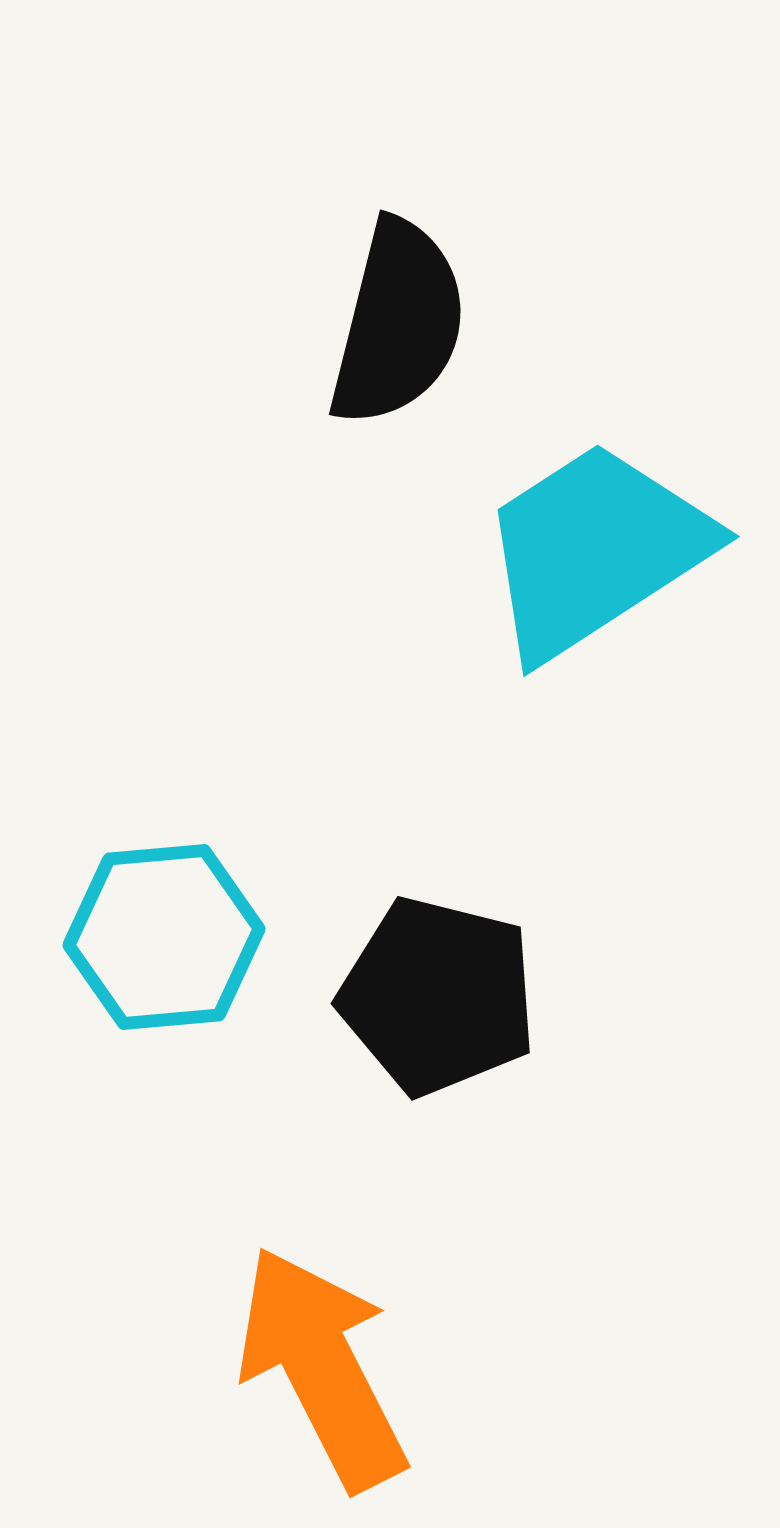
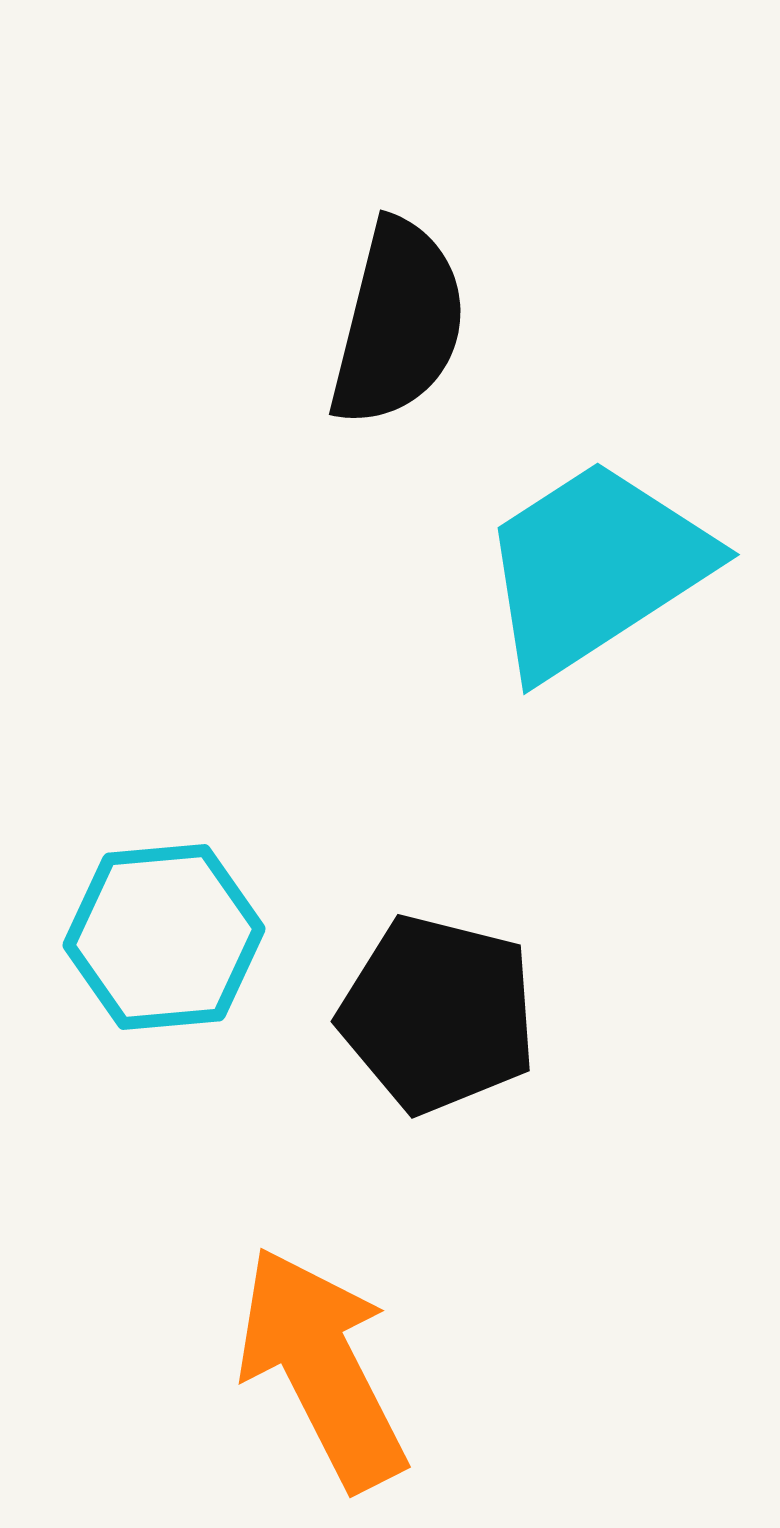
cyan trapezoid: moved 18 px down
black pentagon: moved 18 px down
